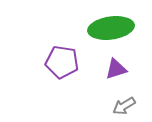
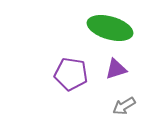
green ellipse: moved 1 px left; rotated 24 degrees clockwise
purple pentagon: moved 9 px right, 12 px down
